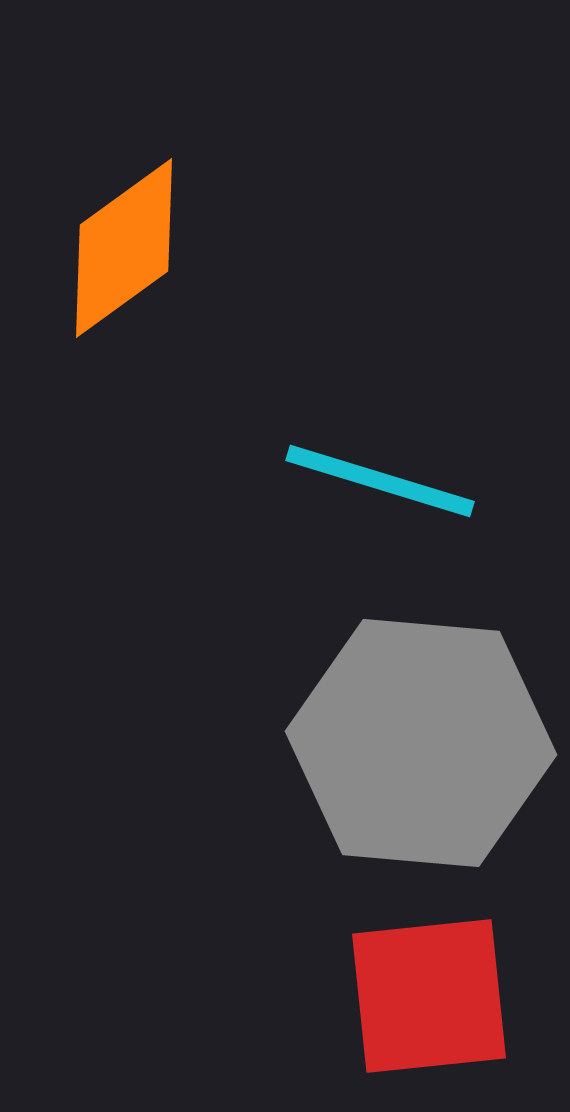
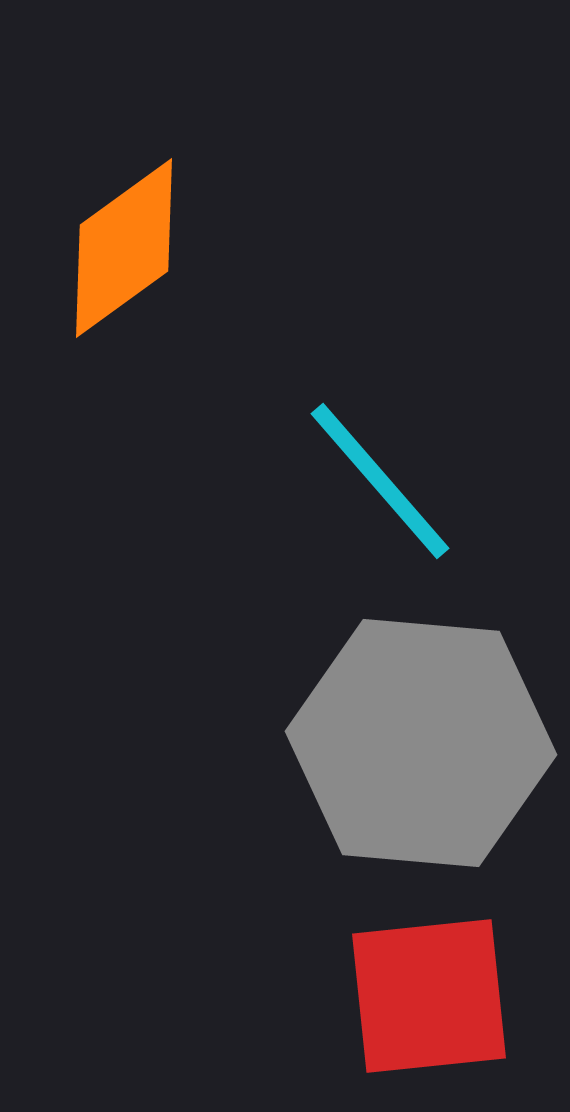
cyan line: rotated 32 degrees clockwise
